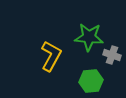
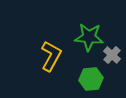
gray cross: rotated 24 degrees clockwise
green hexagon: moved 2 px up
